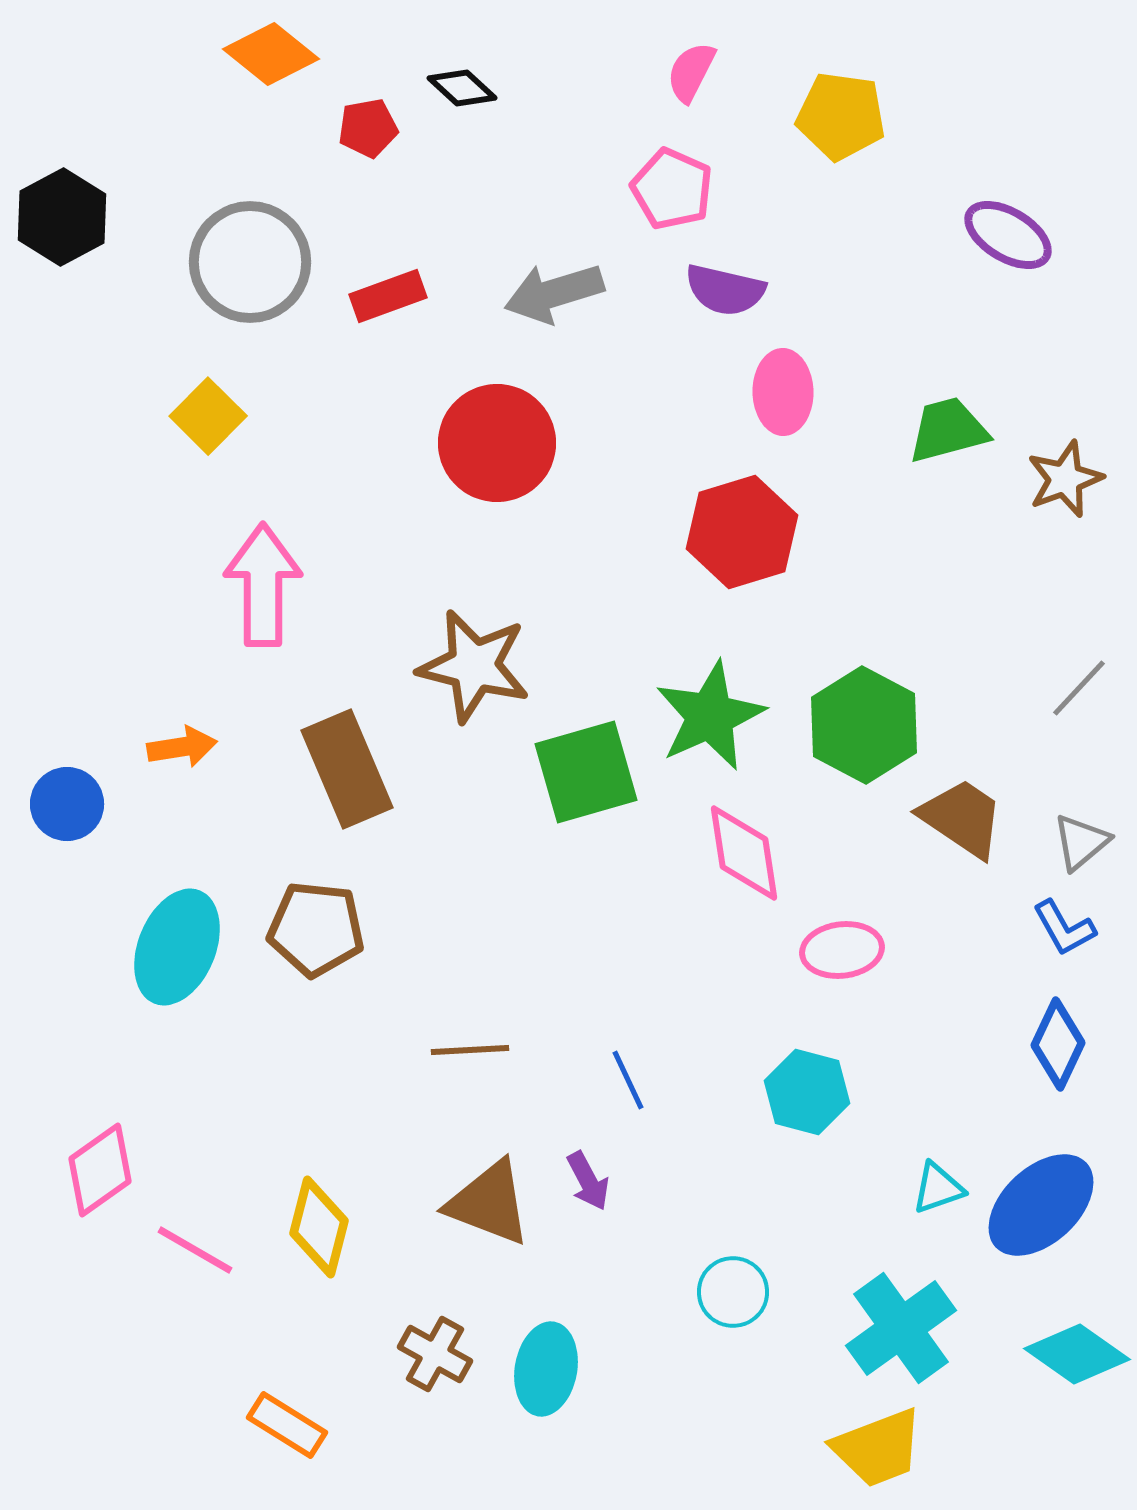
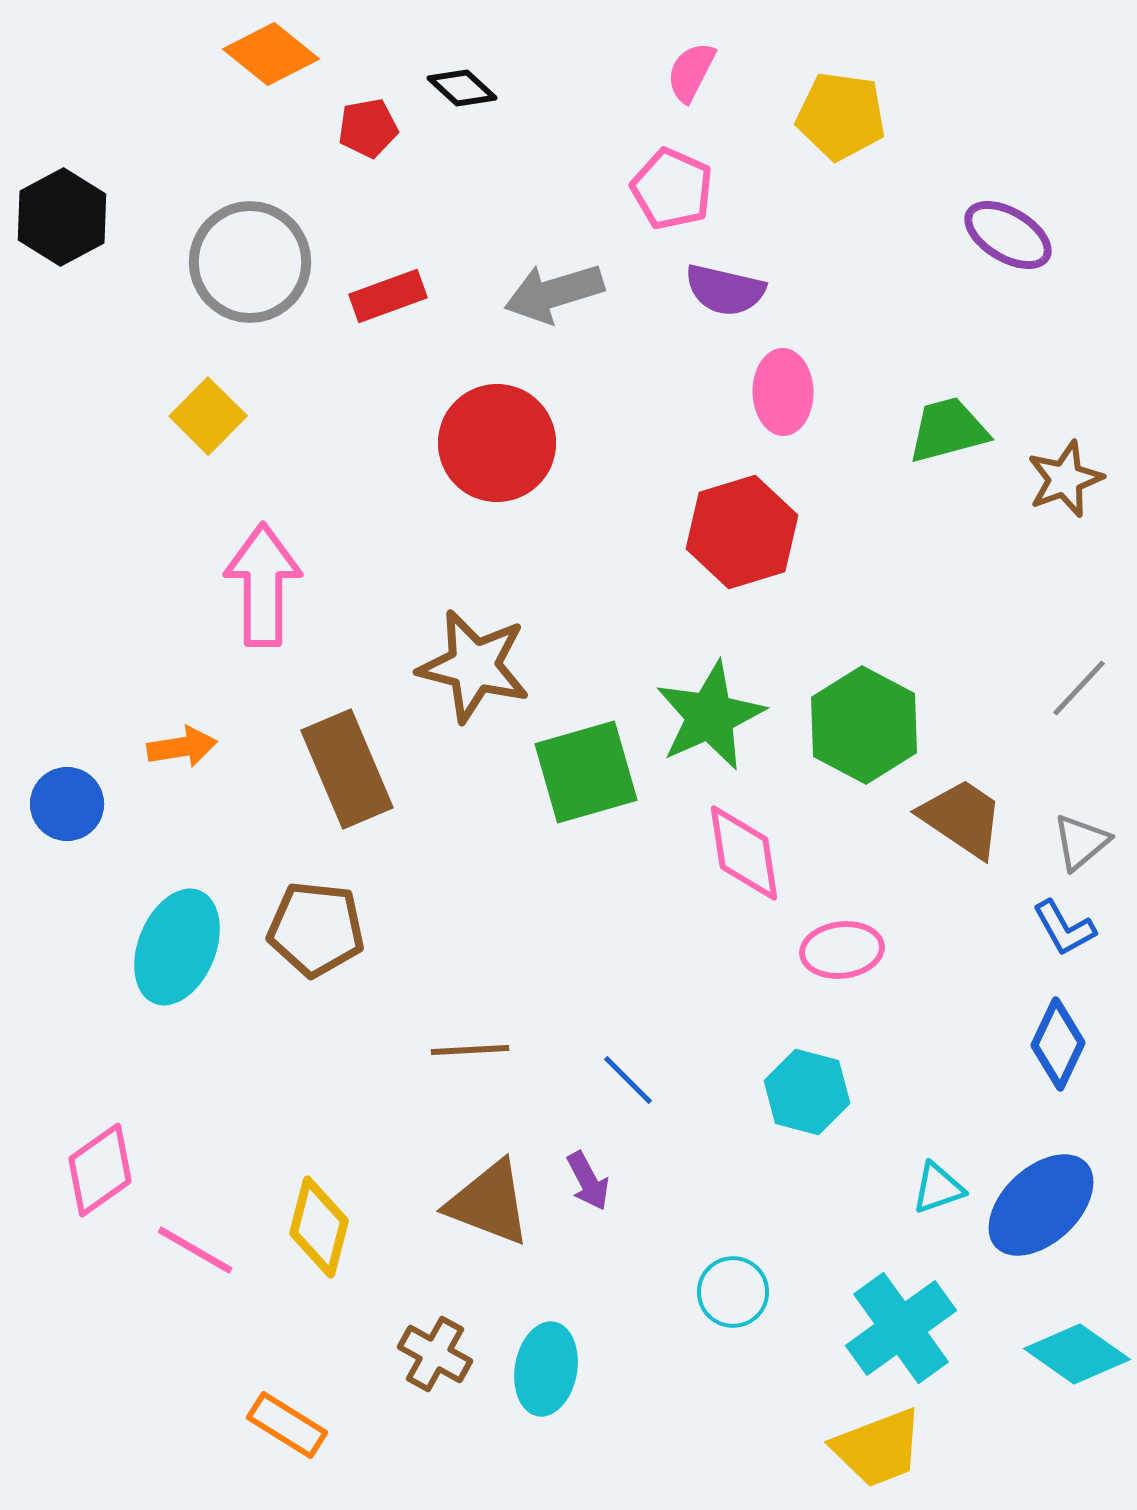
blue line at (628, 1080): rotated 20 degrees counterclockwise
